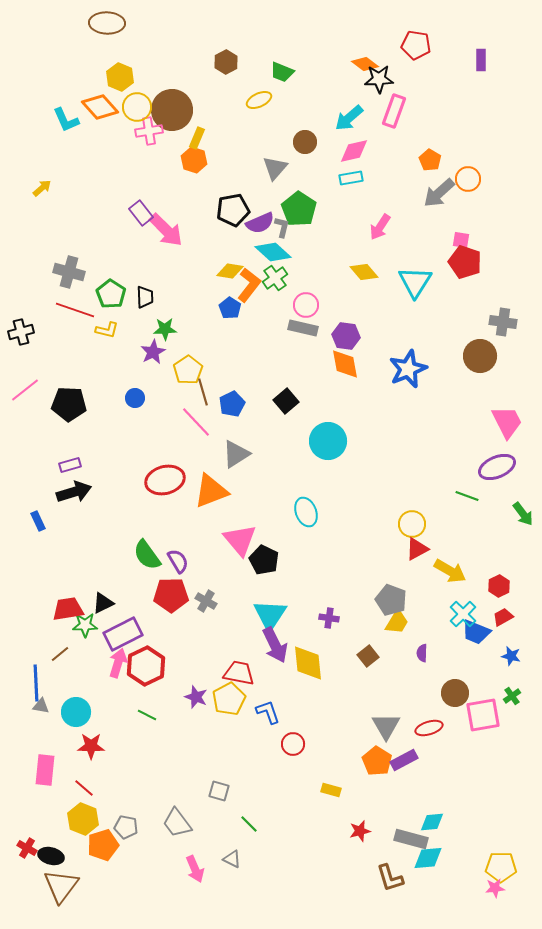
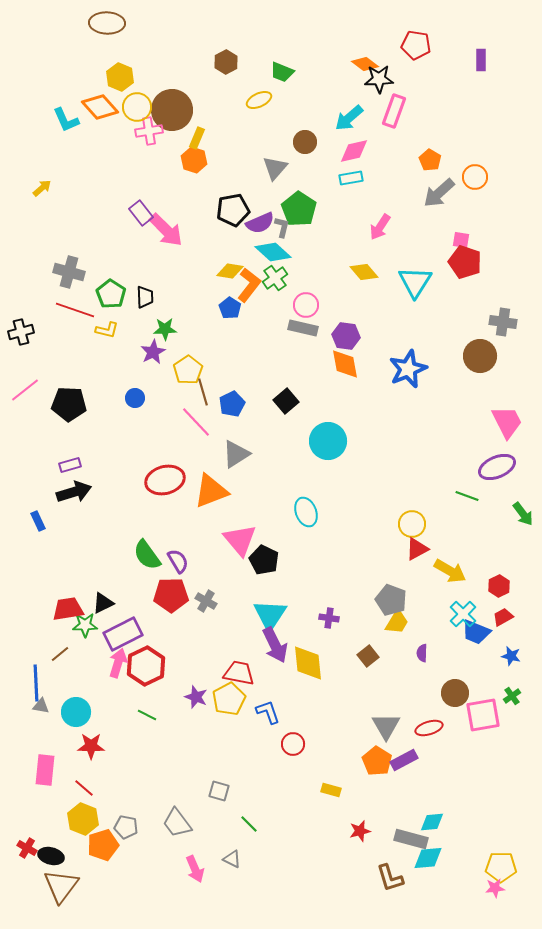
orange circle at (468, 179): moved 7 px right, 2 px up
